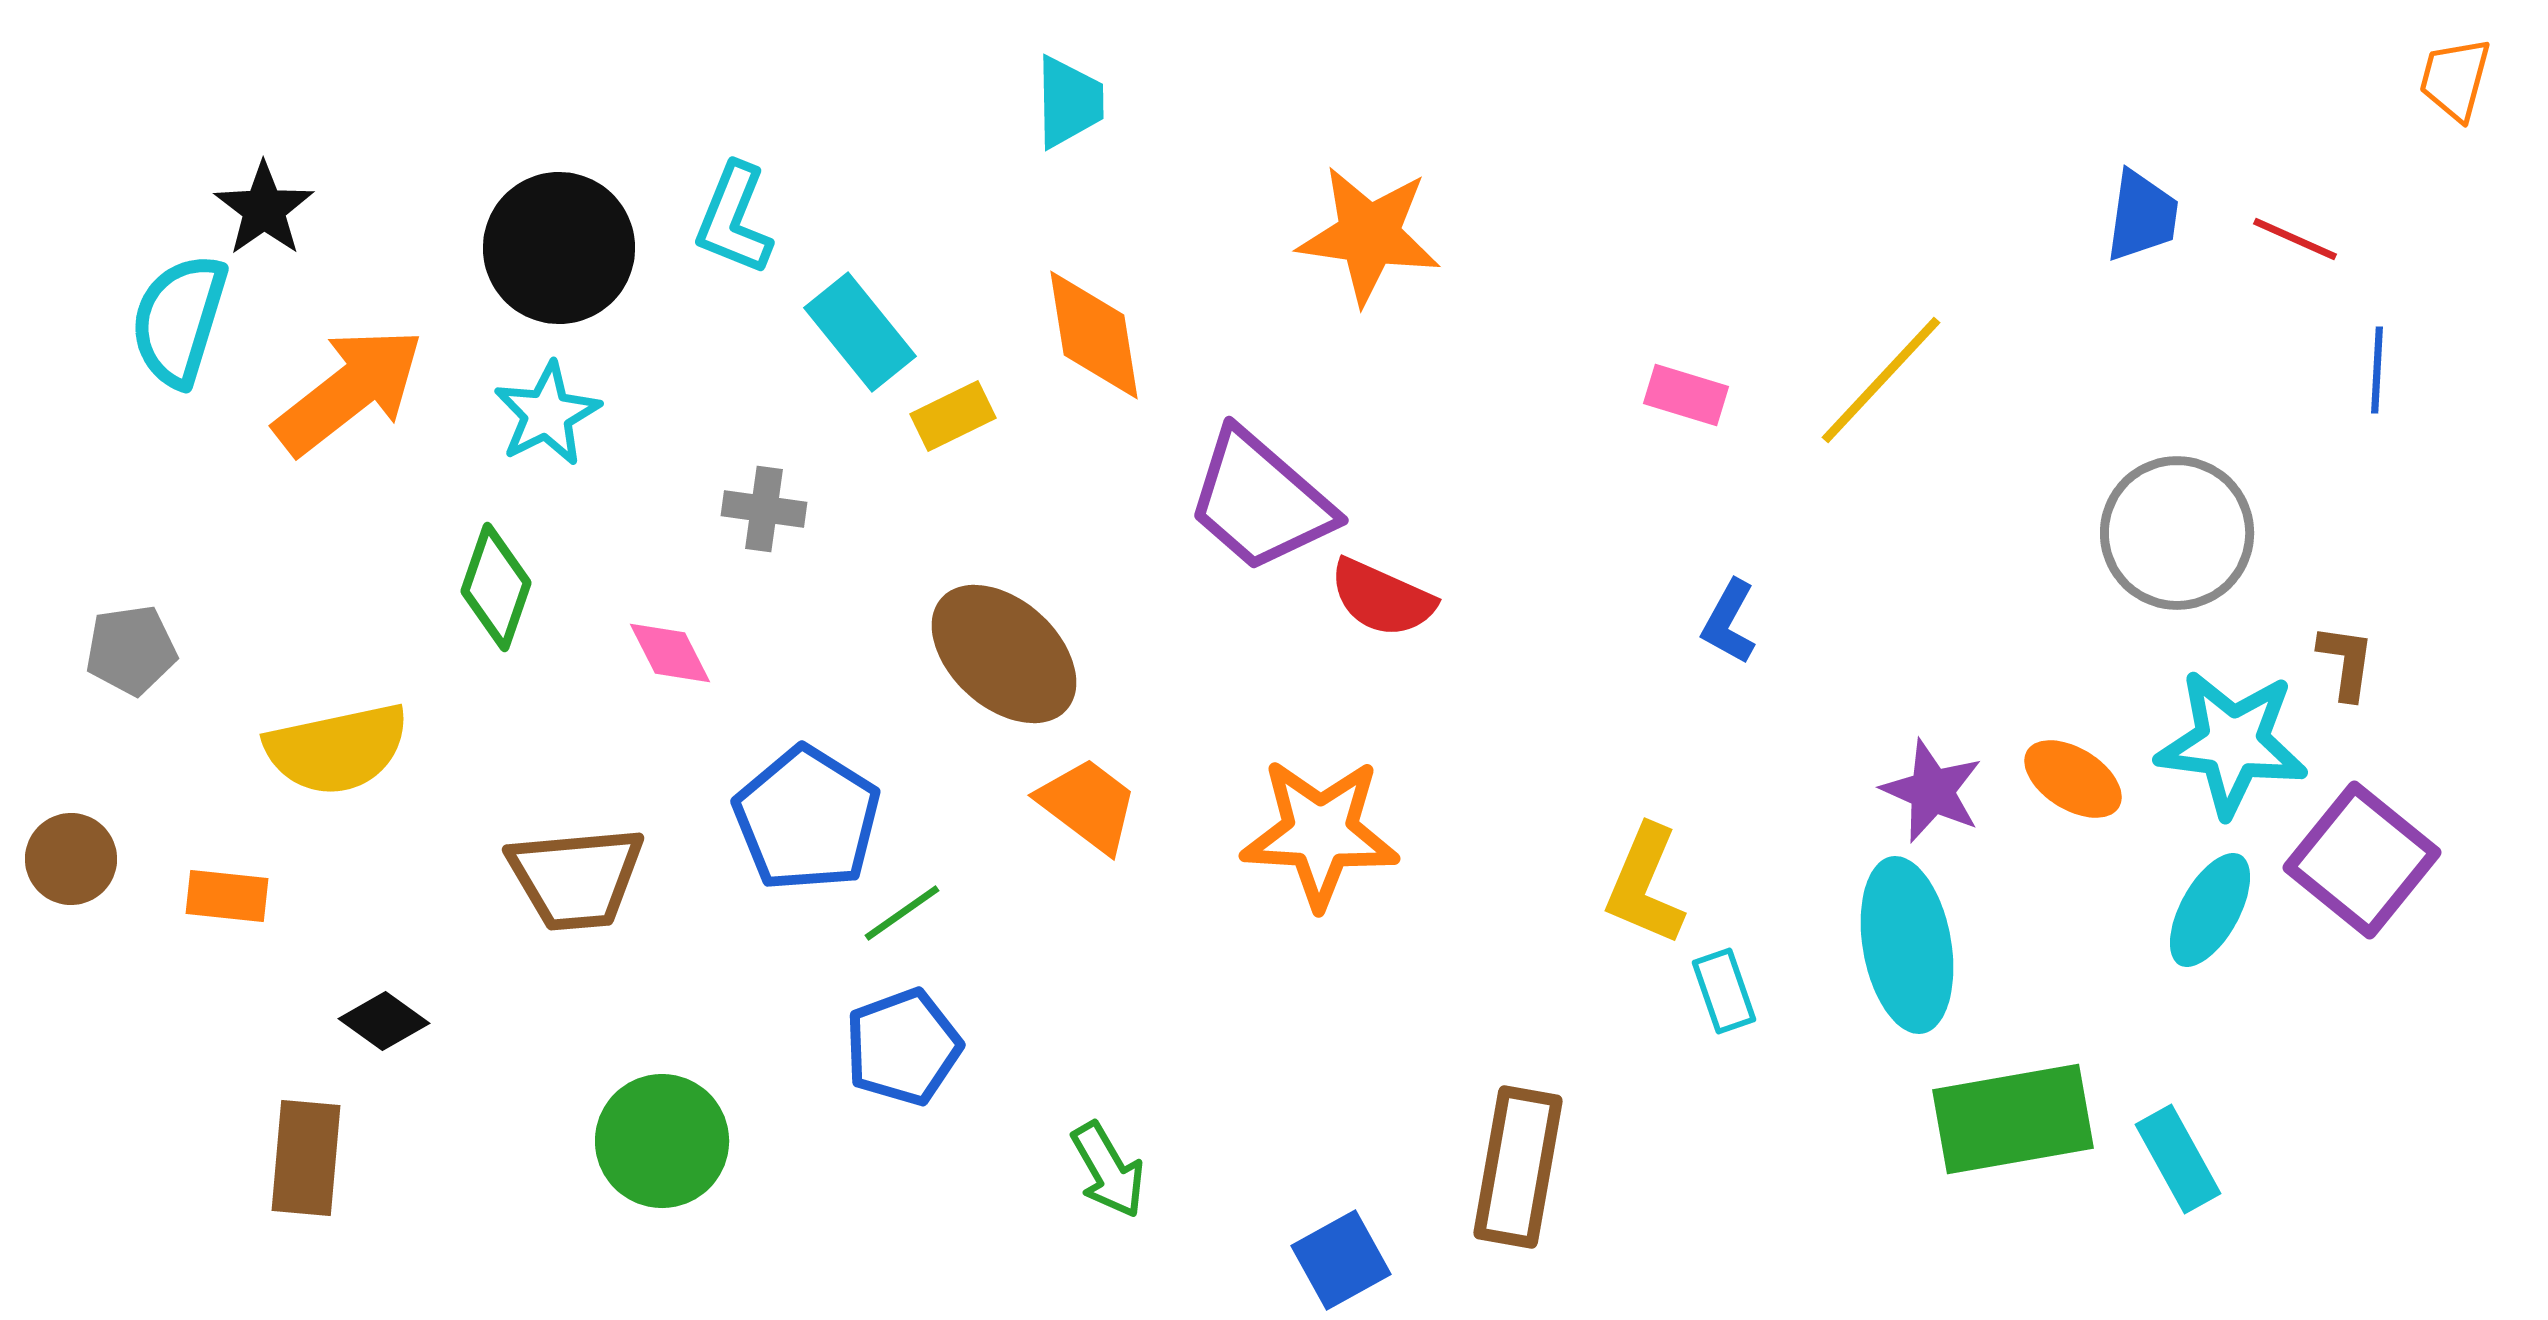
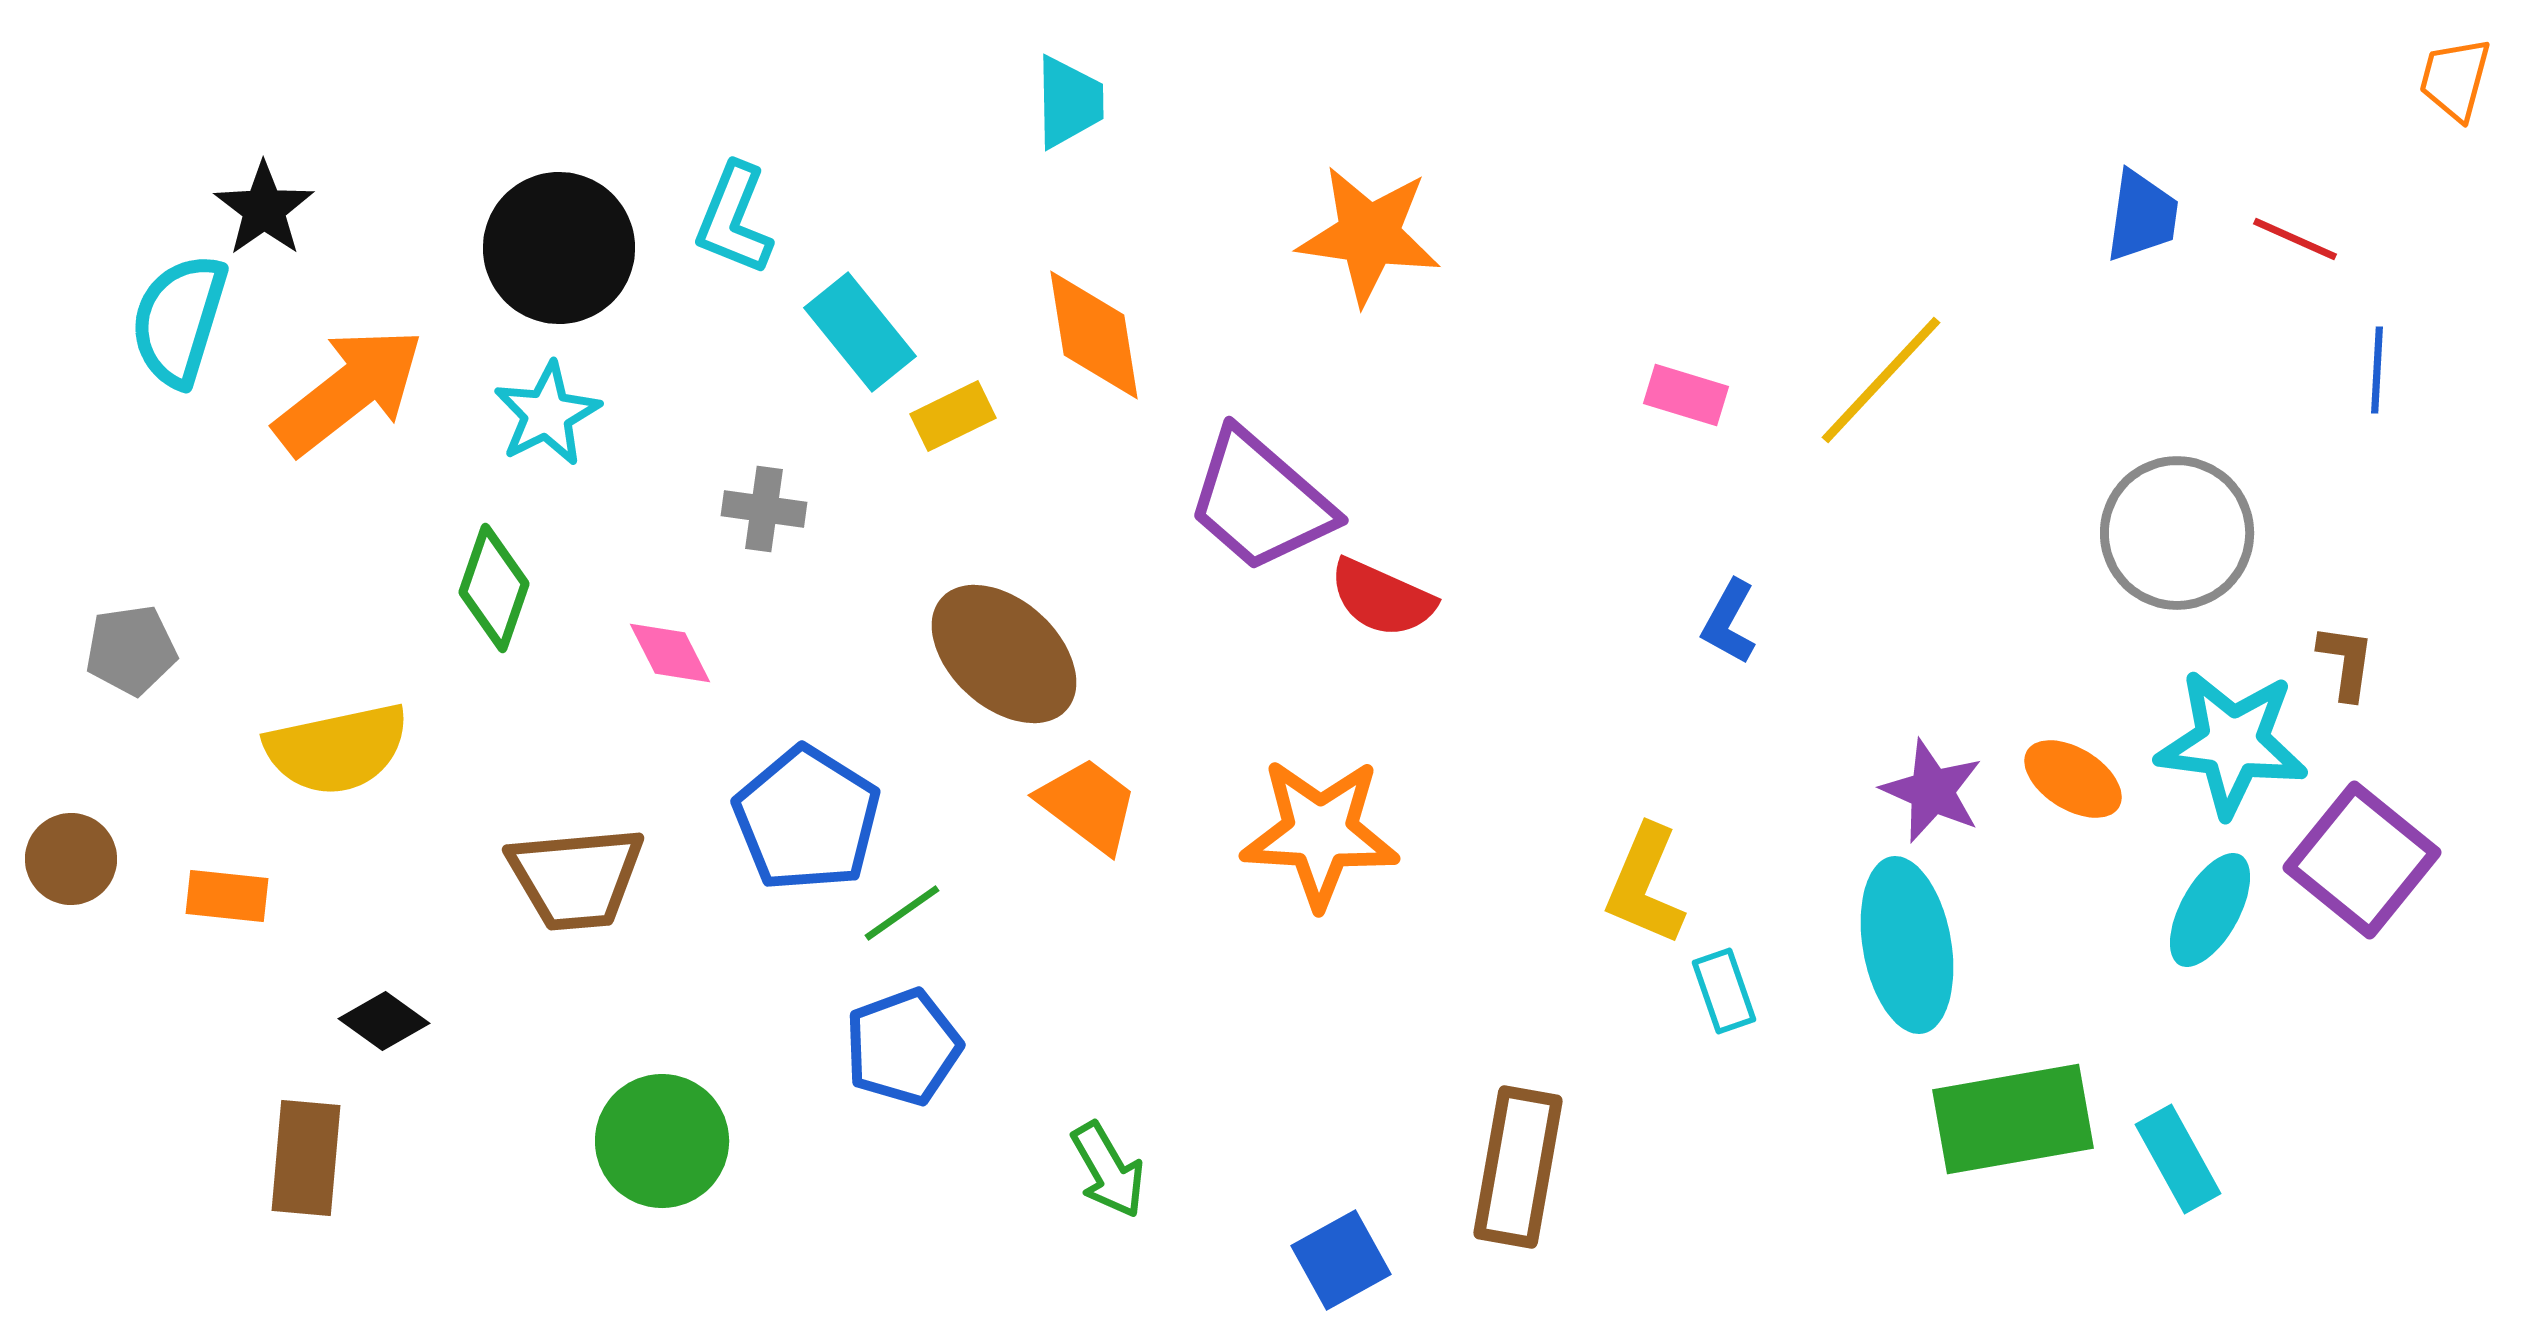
green diamond at (496, 587): moved 2 px left, 1 px down
